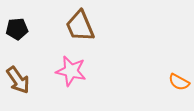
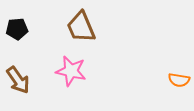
brown trapezoid: moved 1 px right, 1 px down
orange semicircle: moved 2 px up; rotated 20 degrees counterclockwise
